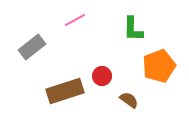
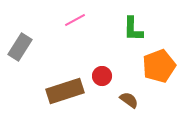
gray rectangle: moved 12 px left; rotated 20 degrees counterclockwise
